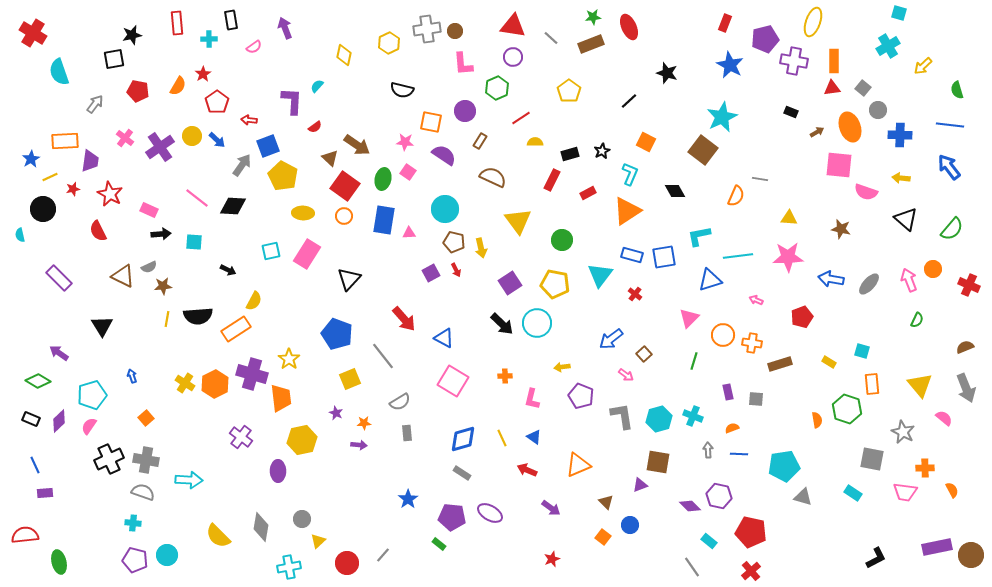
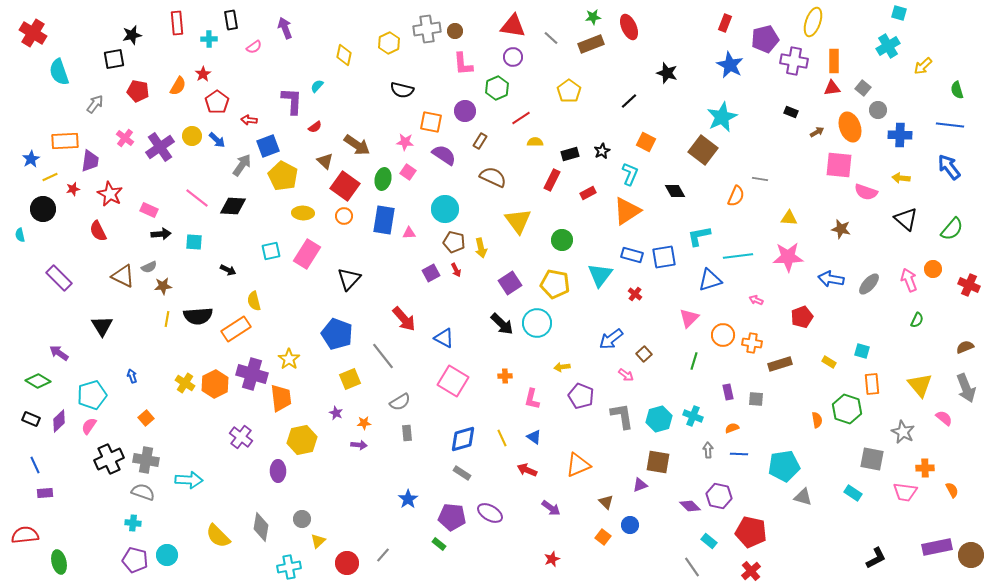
brown triangle at (330, 158): moved 5 px left, 3 px down
yellow semicircle at (254, 301): rotated 138 degrees clockwise
